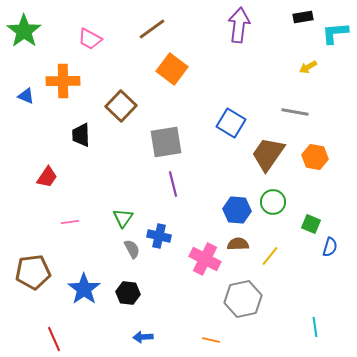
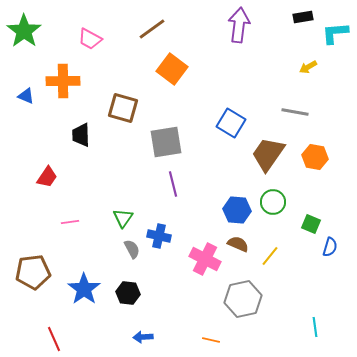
brown square: moved 2 px right, 2 px down; rotated 28 degrees counterclockwise
brown semicircle: rotated 25 degrees clockwise
